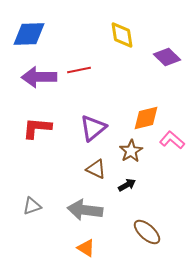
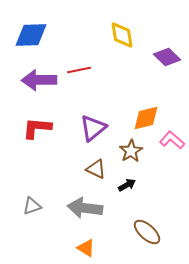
blue diamond: moved 2 px right, 1 px down
purple arrow: moved 3 px down
gray arrow: moved 2 px up
